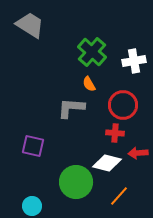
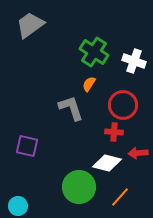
gray trapezoid: rotated 68 degrees counterclockwise
green cross: moved 2 px right; rotated 8 degrees counterclockwise
white cross: rotated 30 degrees clockwise
orange semicircle: rotated 63 degrees clockwise
gray L-shape: rotated 68 degrees clockwise
red cross: moved 1 px left, 1 px up
purple square: moved 6 px left
green circle: moved 3 px right, 5 px down
orange line: moved 1 px right, 1 px down
cyan circle: moved 14 px left
